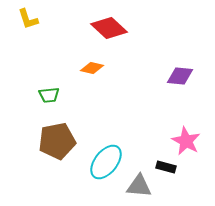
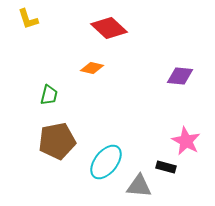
green trapezoid: rotated 70 degrees counterclockwise
